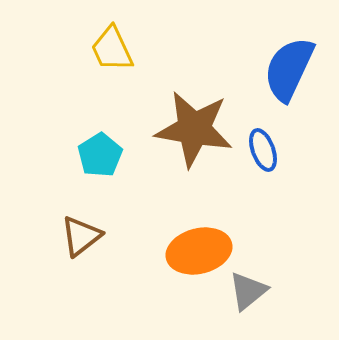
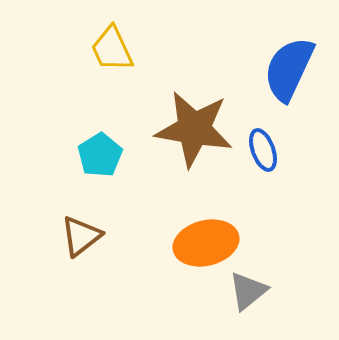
orange ellipse: moved 7 px right, 8 px up
